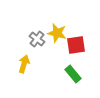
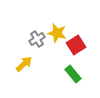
gray cross: rotated 21 degrees clockwise
red square: rotated 24 degrees counterclockwise
yellow arrow: rotated 30 degrees clockwise
